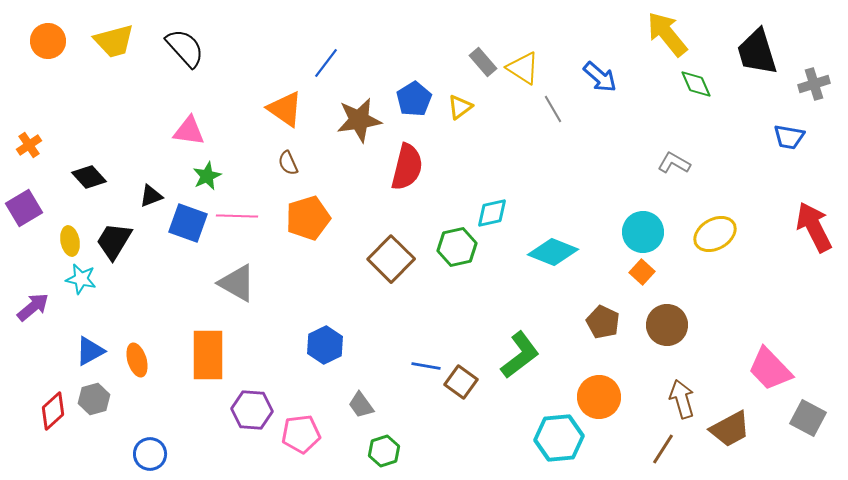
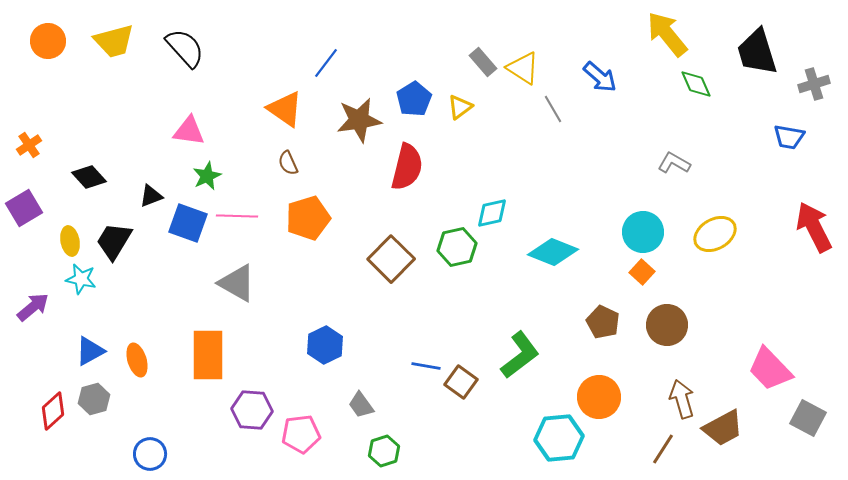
brown trapezoid at (730, 429): moved 7 px left, 1 px up
